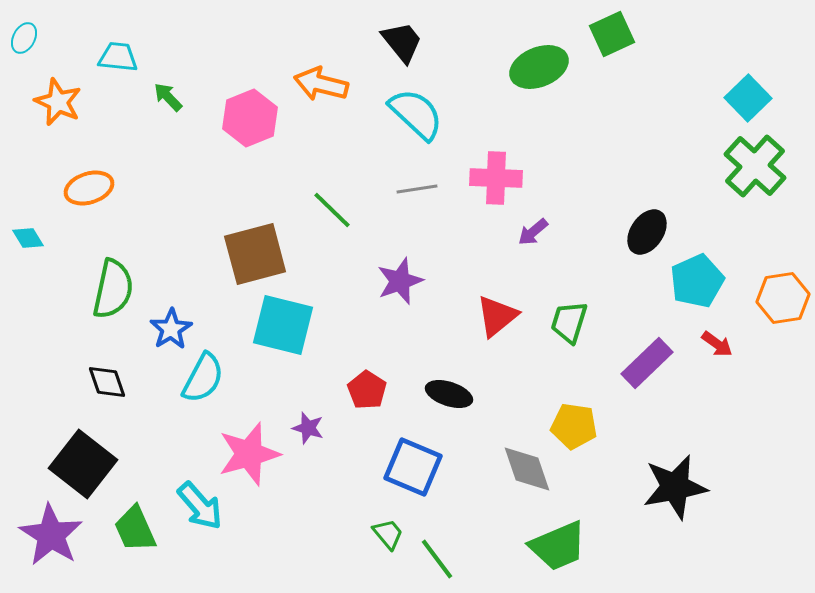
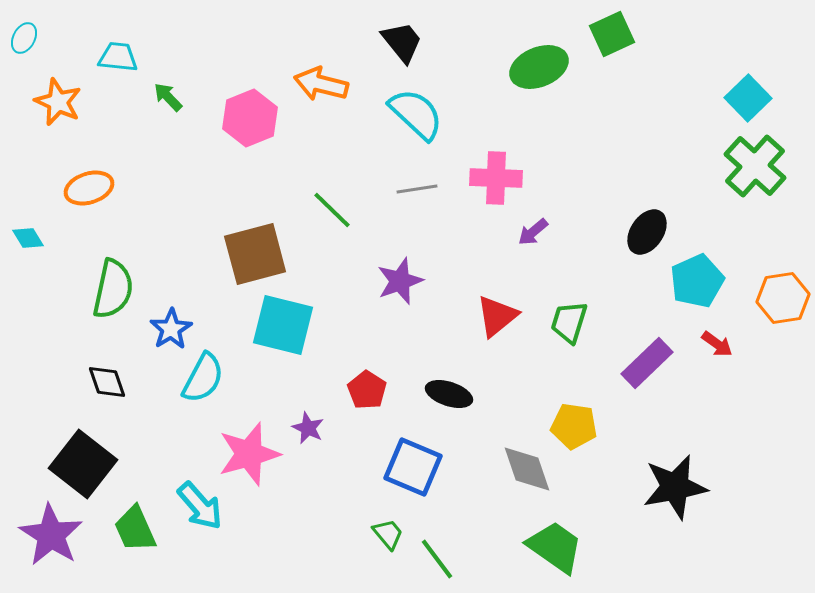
purple star at (308, 428): rotated 8 degrees clockwise
green trapezoid at (558, 546): moved 3 px left, 1 px down; rotated 122 degrees counterclockwise
